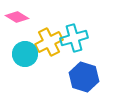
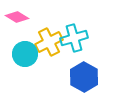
blue hexagon: rotated 12 degrees clockwise
